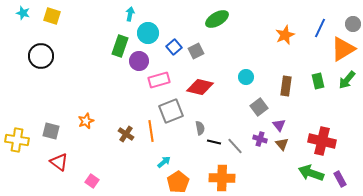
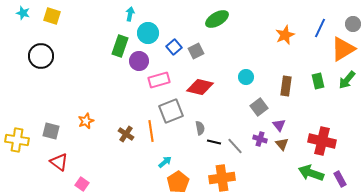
cyan arrow at (164, 162): moved 1 px right
orange cross at (222, 178): rotated 10 degrees counterclockwise
pink square at (92, 181): moved 10 px left, 3 px down
